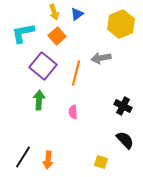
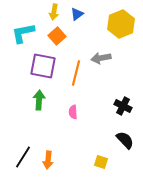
yellow arrow: rotated 28 degrees clockwise
purple square: rotated 28 degrees counterclockwise
